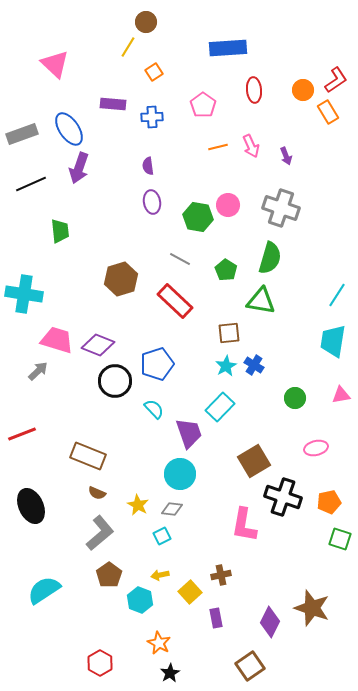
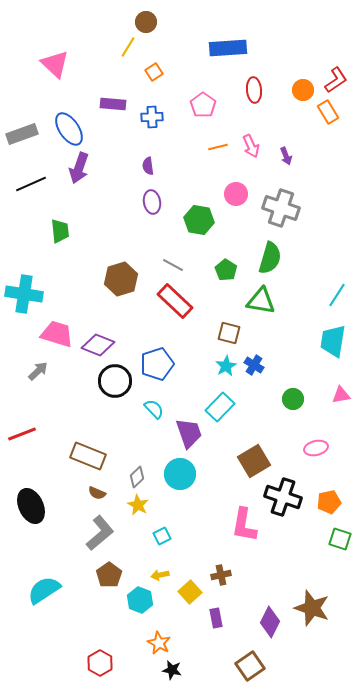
pink circle at (228, 205): moved 8 px right, 11 px up
green hexagon at (198, 217): moved 1 px right, 3 px down
gray line at (180, 259): moved 7 px left, 6 px down
brown square at (229, 333): rotated 20 degrees clockwise
pink trapezoid at (57, 340): moved 6 px up
green circle at (295, 398): moved 2 px left, 1 px down
gray diamond at (172, 509): moved 35 px left, 32 px up; rotated 50 degrees counterclockwise
black star at (170, 673): moved 2 px right, 3 px up; rotated 30 degrees counterclockwise
